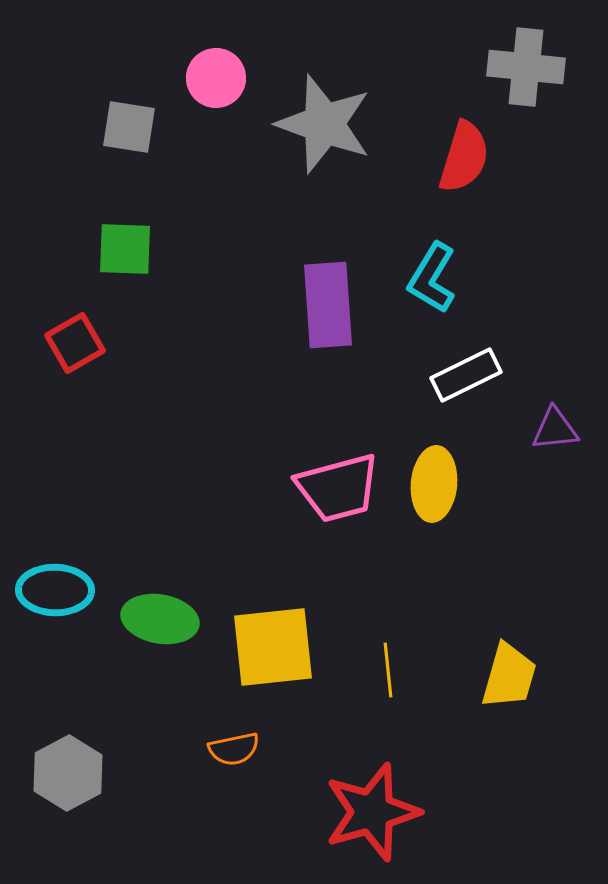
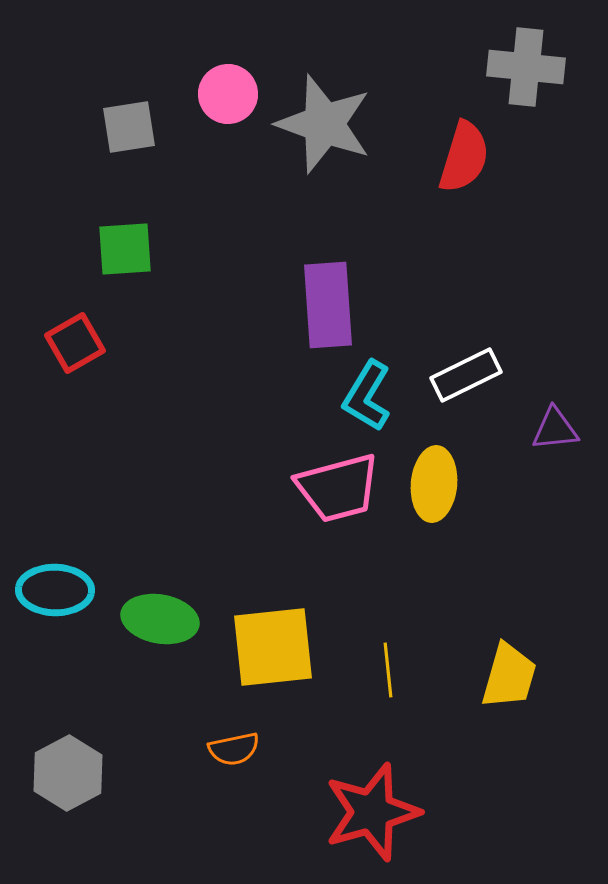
pink circle: moved 12 px right, 16 px down
gray square: rotated 18 degrees counterclockwise
green square: rotated 6 degrees counterclockwise
cyan L-shape: moved 65 px left, 118 px down
